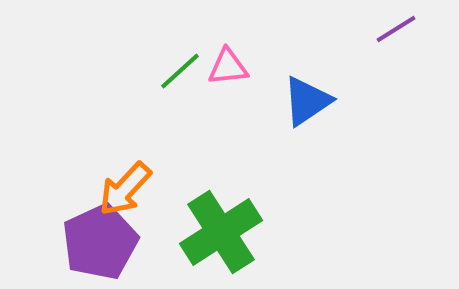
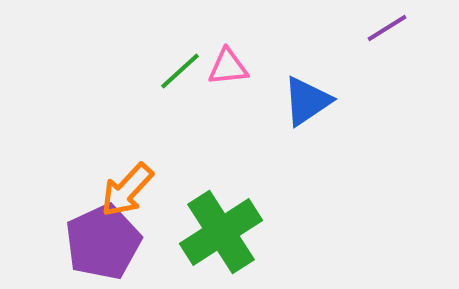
purple line: moved 9 px left, 1 px up
orange arrow: moved 2 px right, 1 px down
purple pentagon: moved 3 px right
